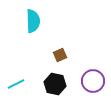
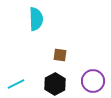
cyan semicircle: moved 3 px right, 2 px up
brown square: rotated 32 degrees clockwise
black hexagon: rotated 20 degrees clockwise
